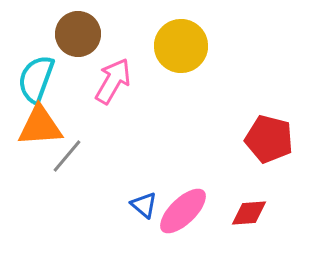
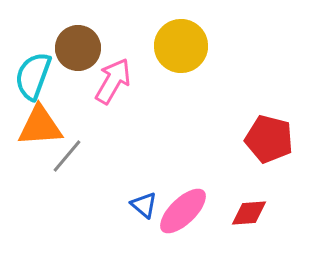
brown circle: moved 14 px down
cyan semicircle: moved 3 px left, 3 px up
